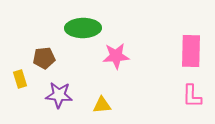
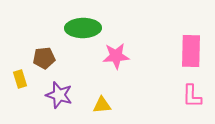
purple star: rotated 12 degrees clockwise
